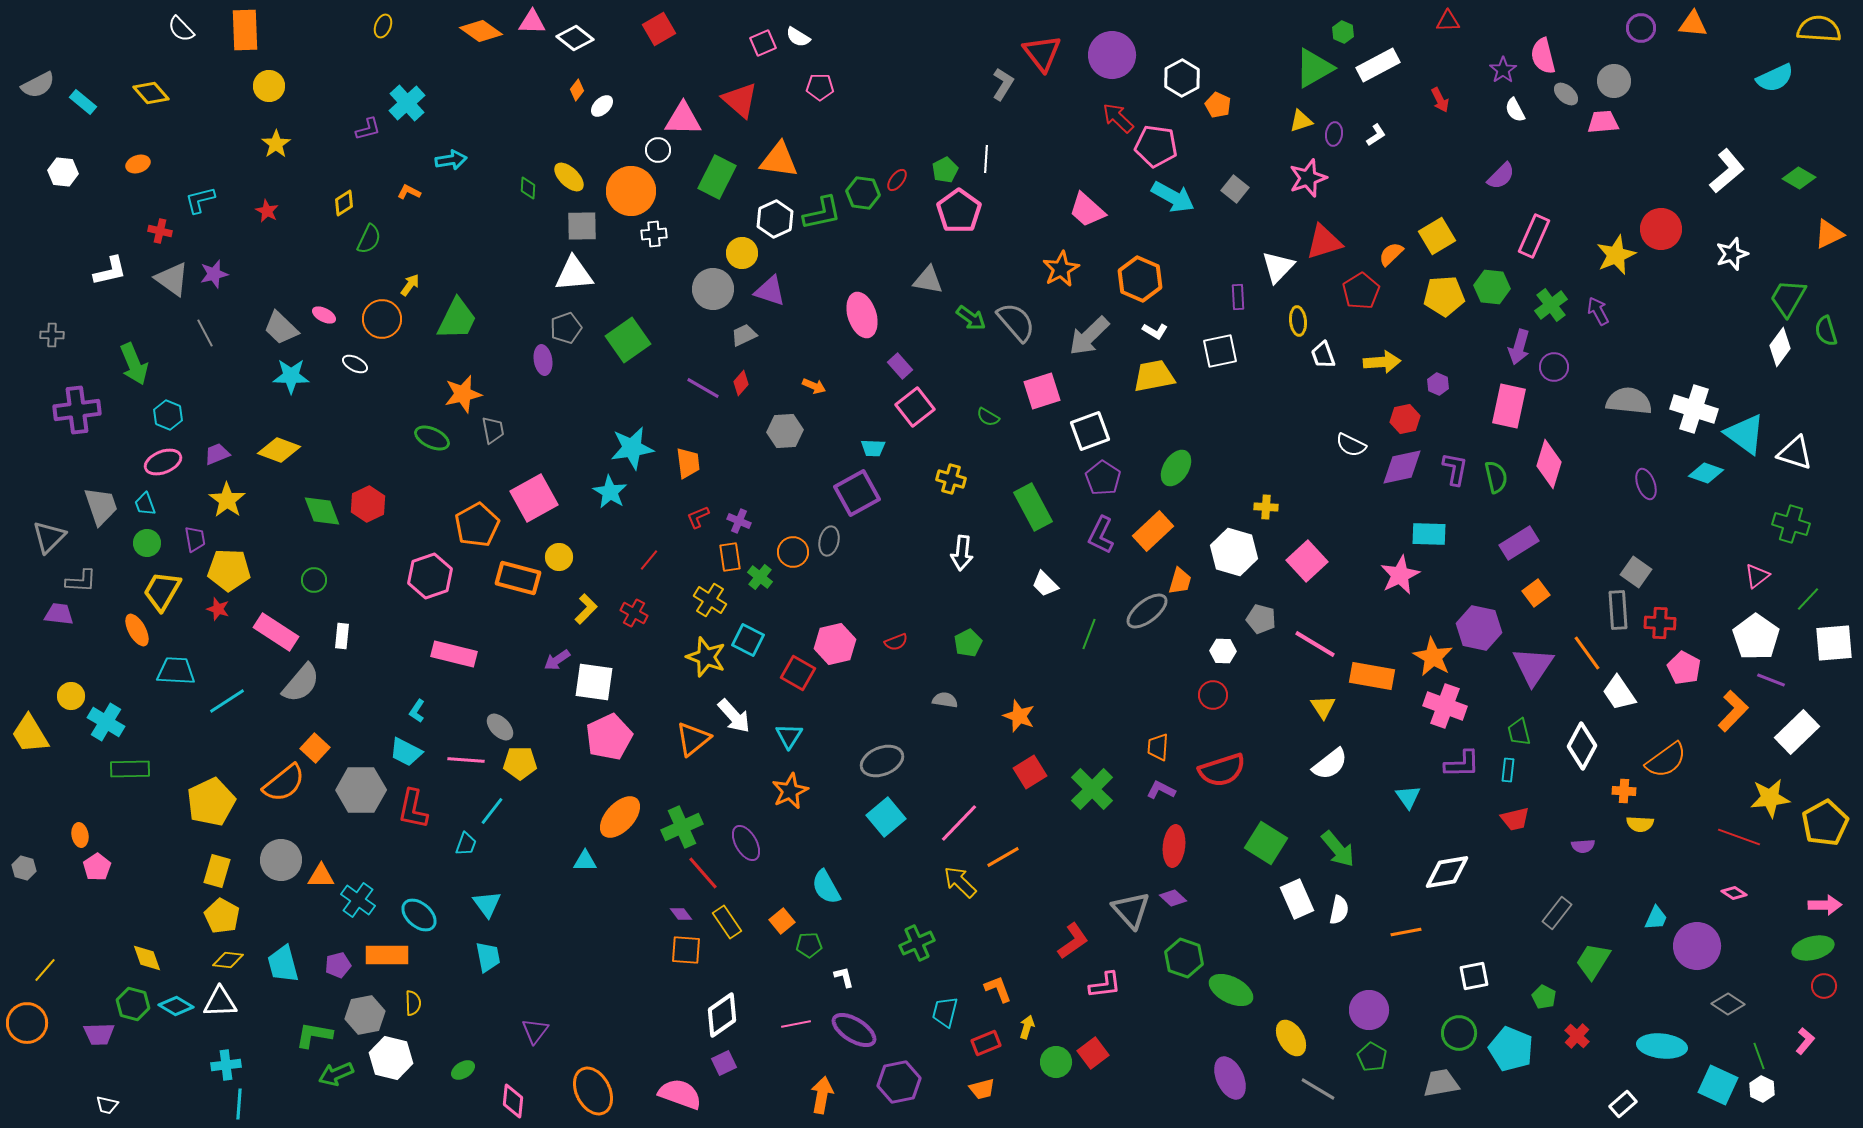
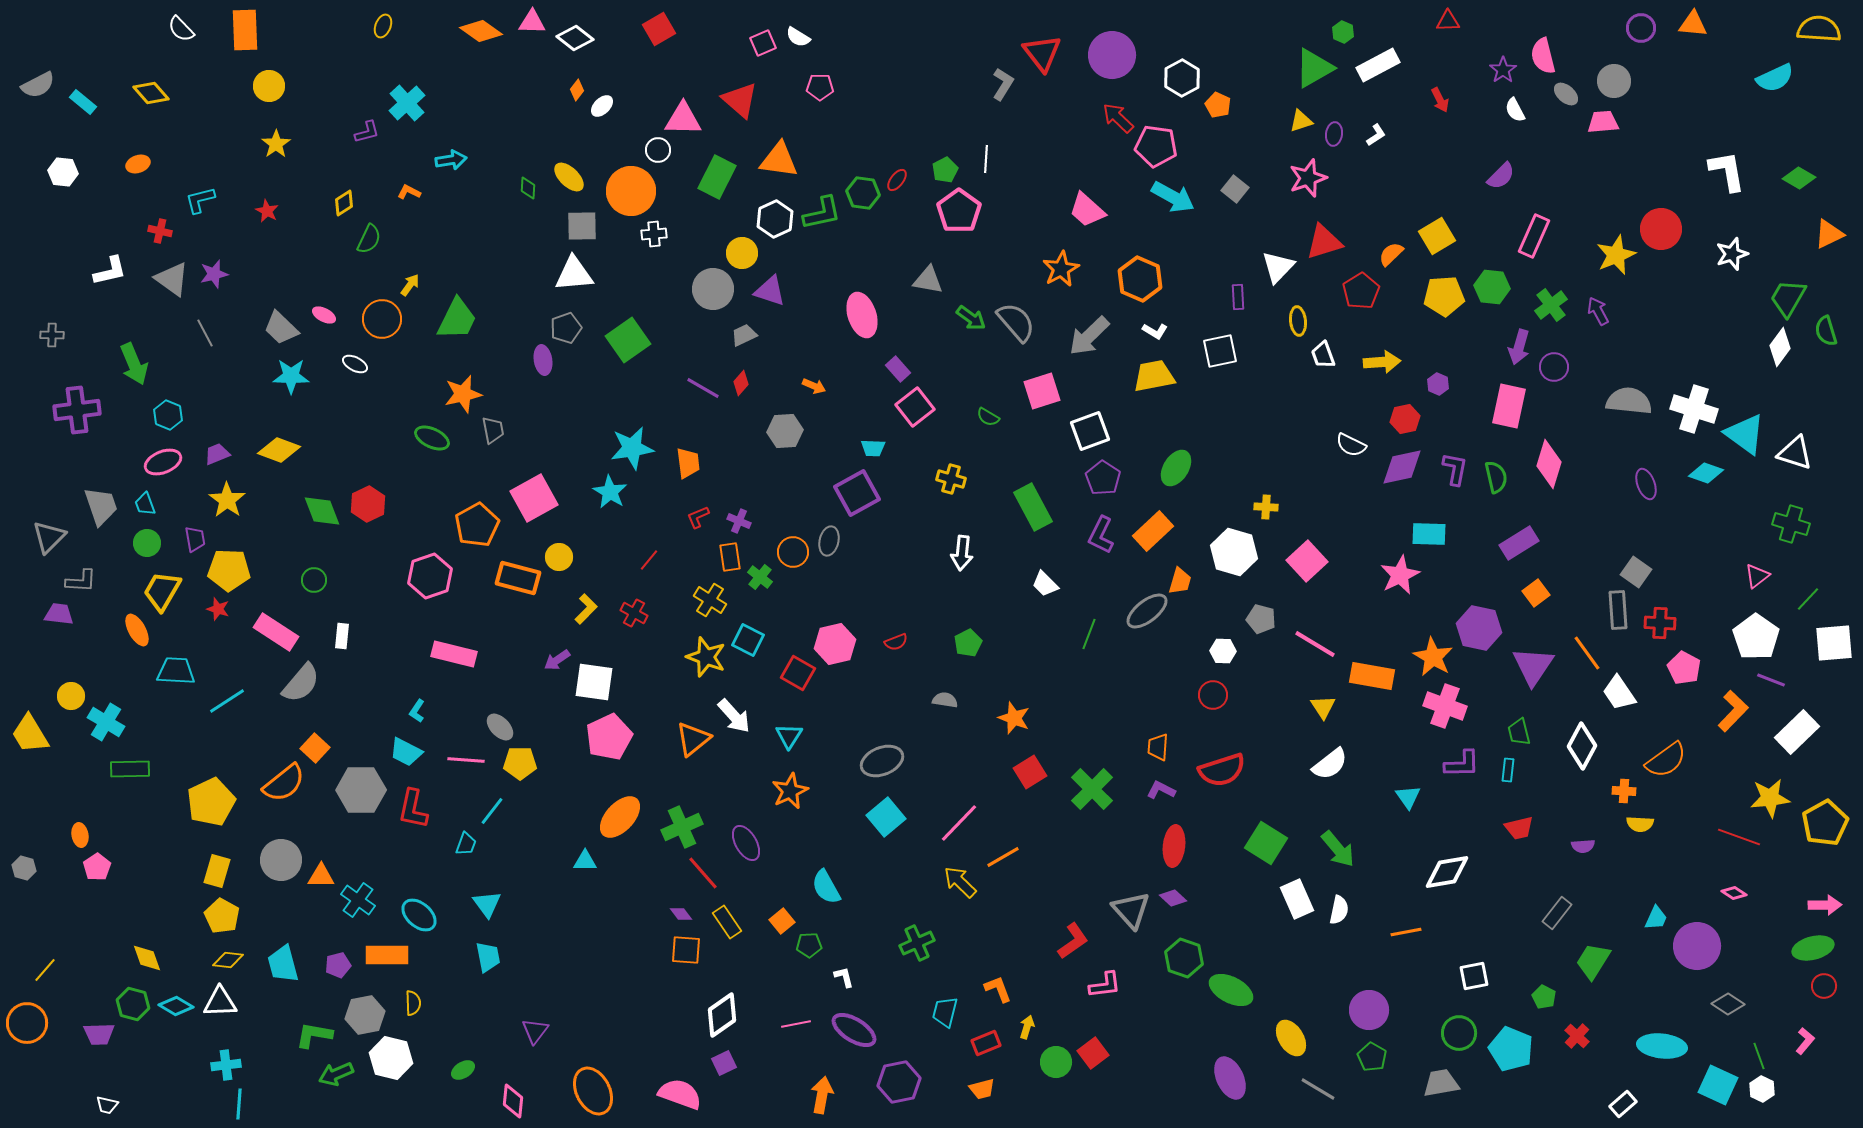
purple L-shape at (368, 129): moved 1 px left, 3 px down
white L-shape at (1727, 171): rotated 60 degrees counterclockwise
purple rectangle at (900, 366): moved 2 px left, 3 px down
orange star at (1019, 716): moved 5 px left, 2 px down
red trapezoid at (1515, 819): moved 4 px right, 9 px down
